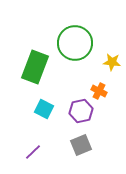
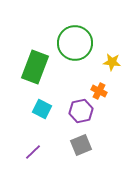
cyan square: moved 2 px left
